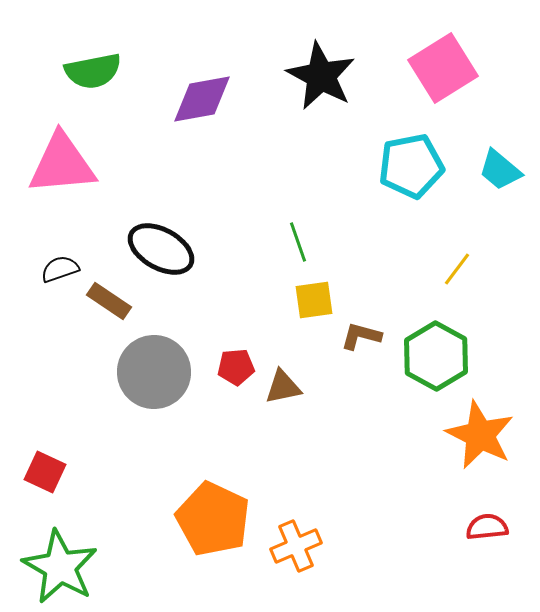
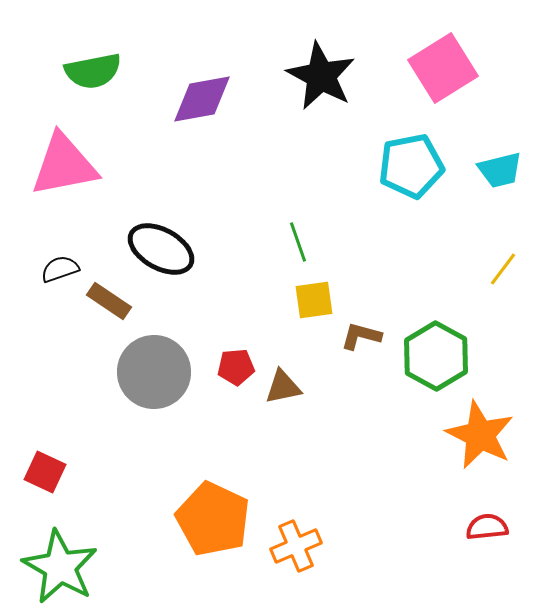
pink triangle: moved 2 px right, 1 px down; rotated 6 degrees counterclockwise
cyan trapezoid: rotated 54 degrees counterclockwise
yellow line: moved 46 px right
